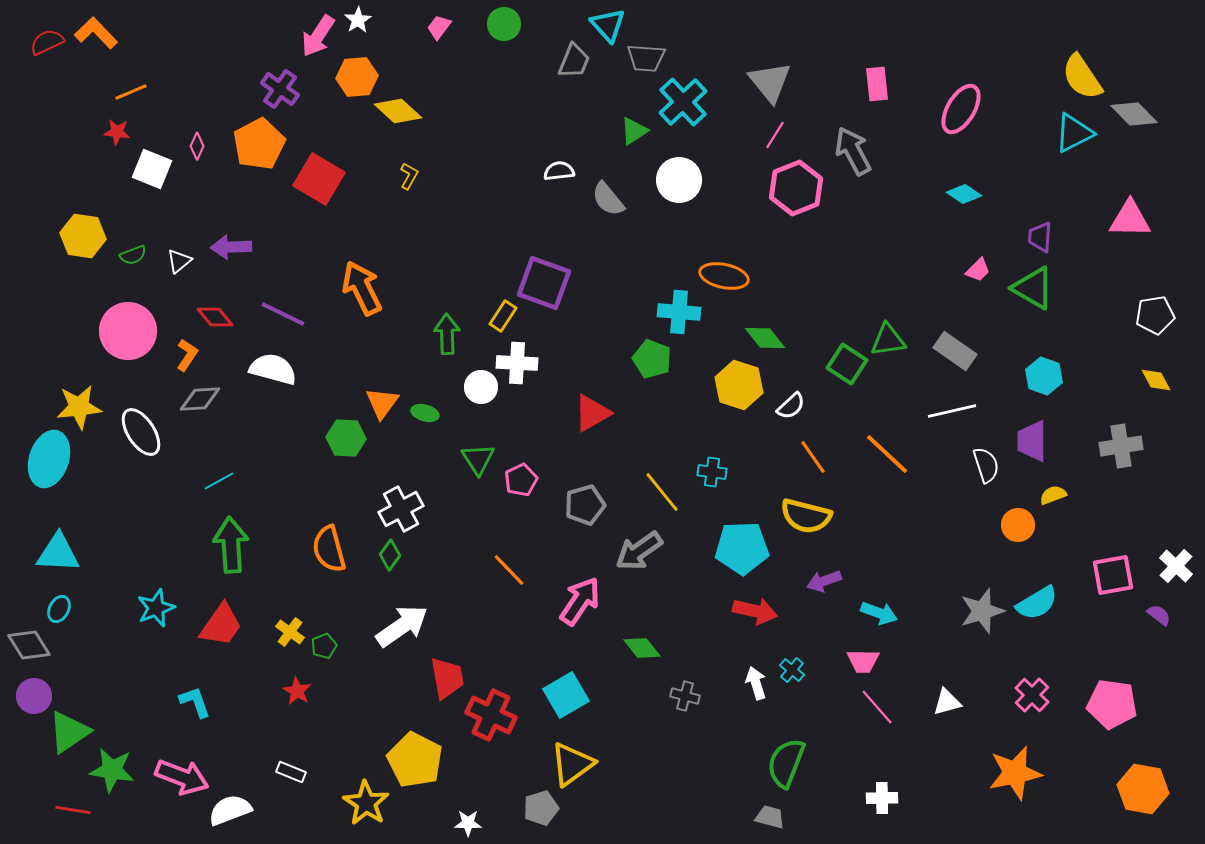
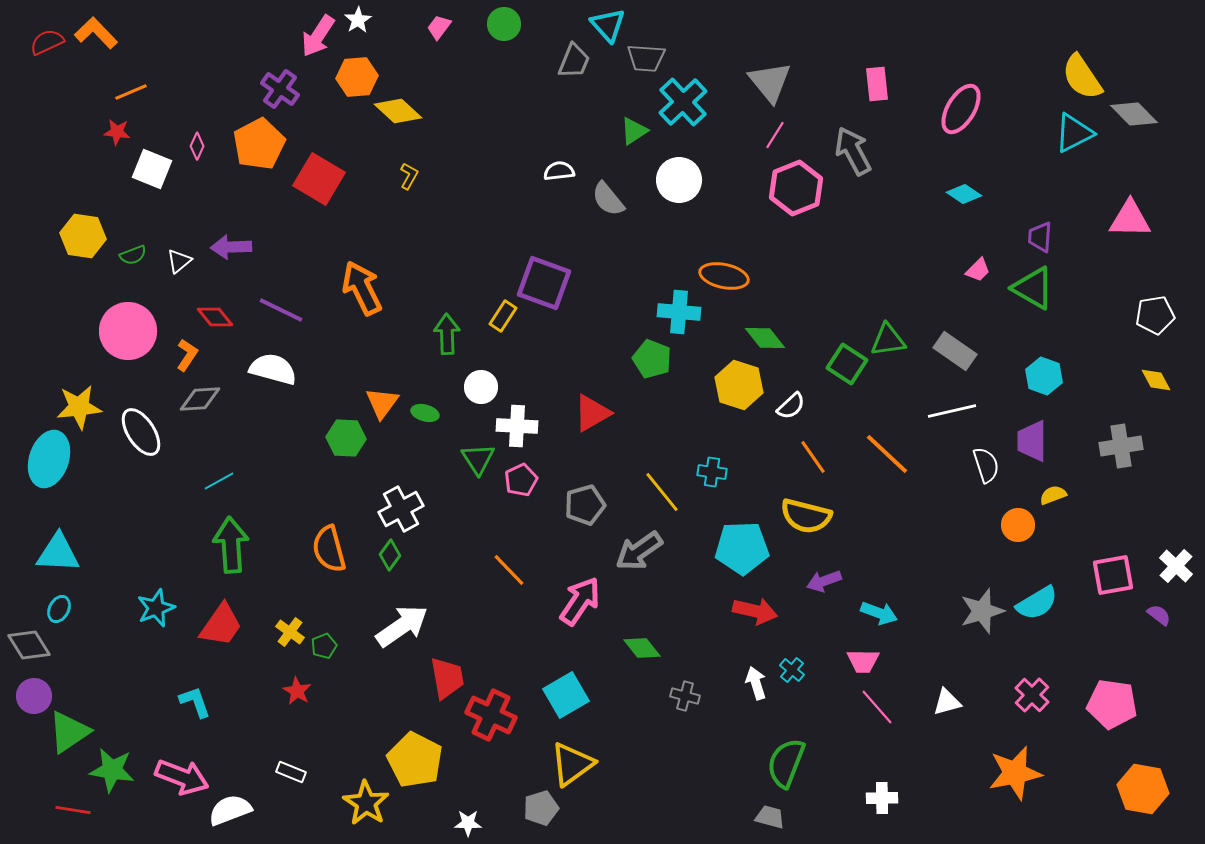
purple line at (283, 314): moved 2 px left, 4 px up
white cross at (517, 363): moved 63 px down
